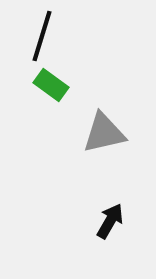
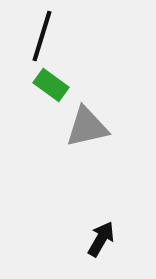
gray triangle: moved 17 px left, 6 px up
black arrow: moved 9 px left, 18 px down
